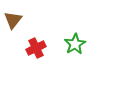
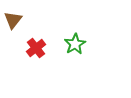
red cross: rotated 12 degrees counterclockwise
